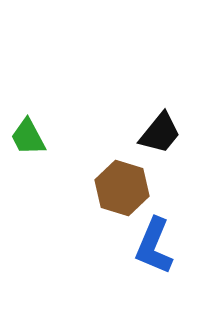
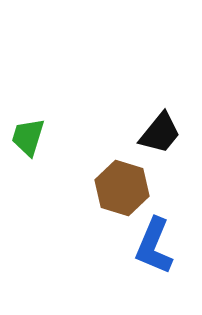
green trapezoid: rotated 45 degrees clockwise
